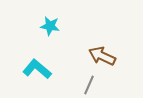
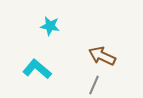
gray line: moved 5 px right
